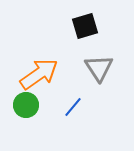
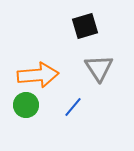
orange arrow: moved 1 px left, 1 px down; rotated 30 degrees clockwise
